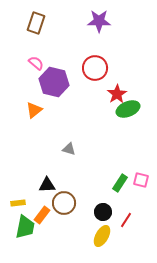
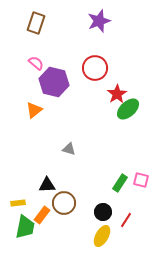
purple star: rotated 20 degrees counterclockwise
green ellipse: rotated 20 degrees counterclockwise
